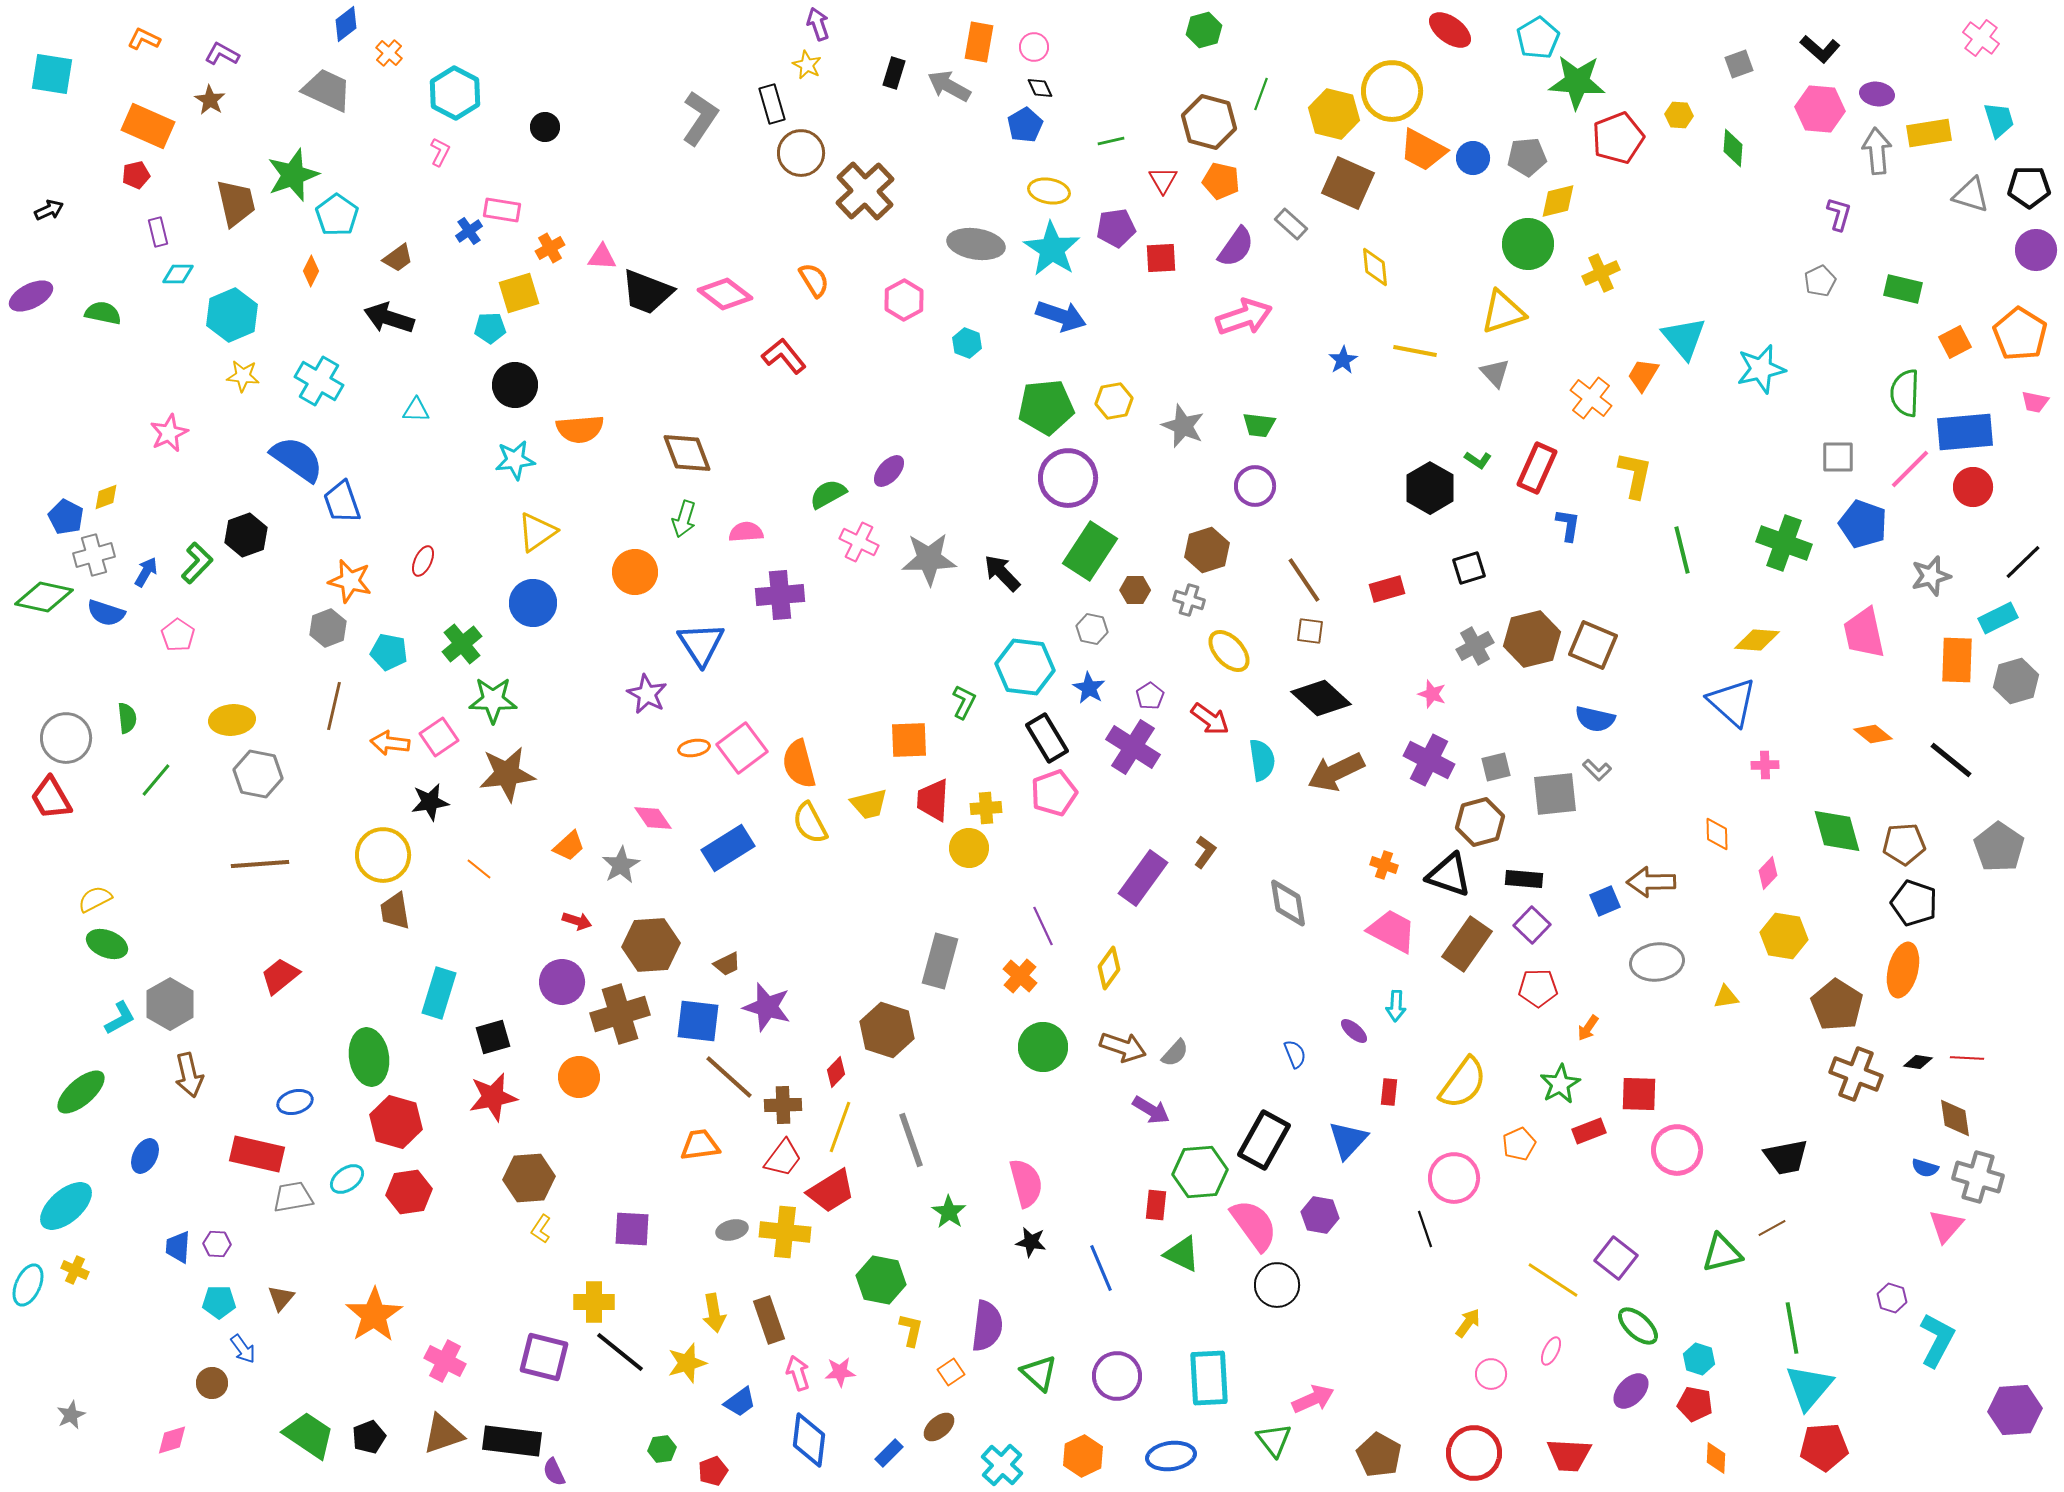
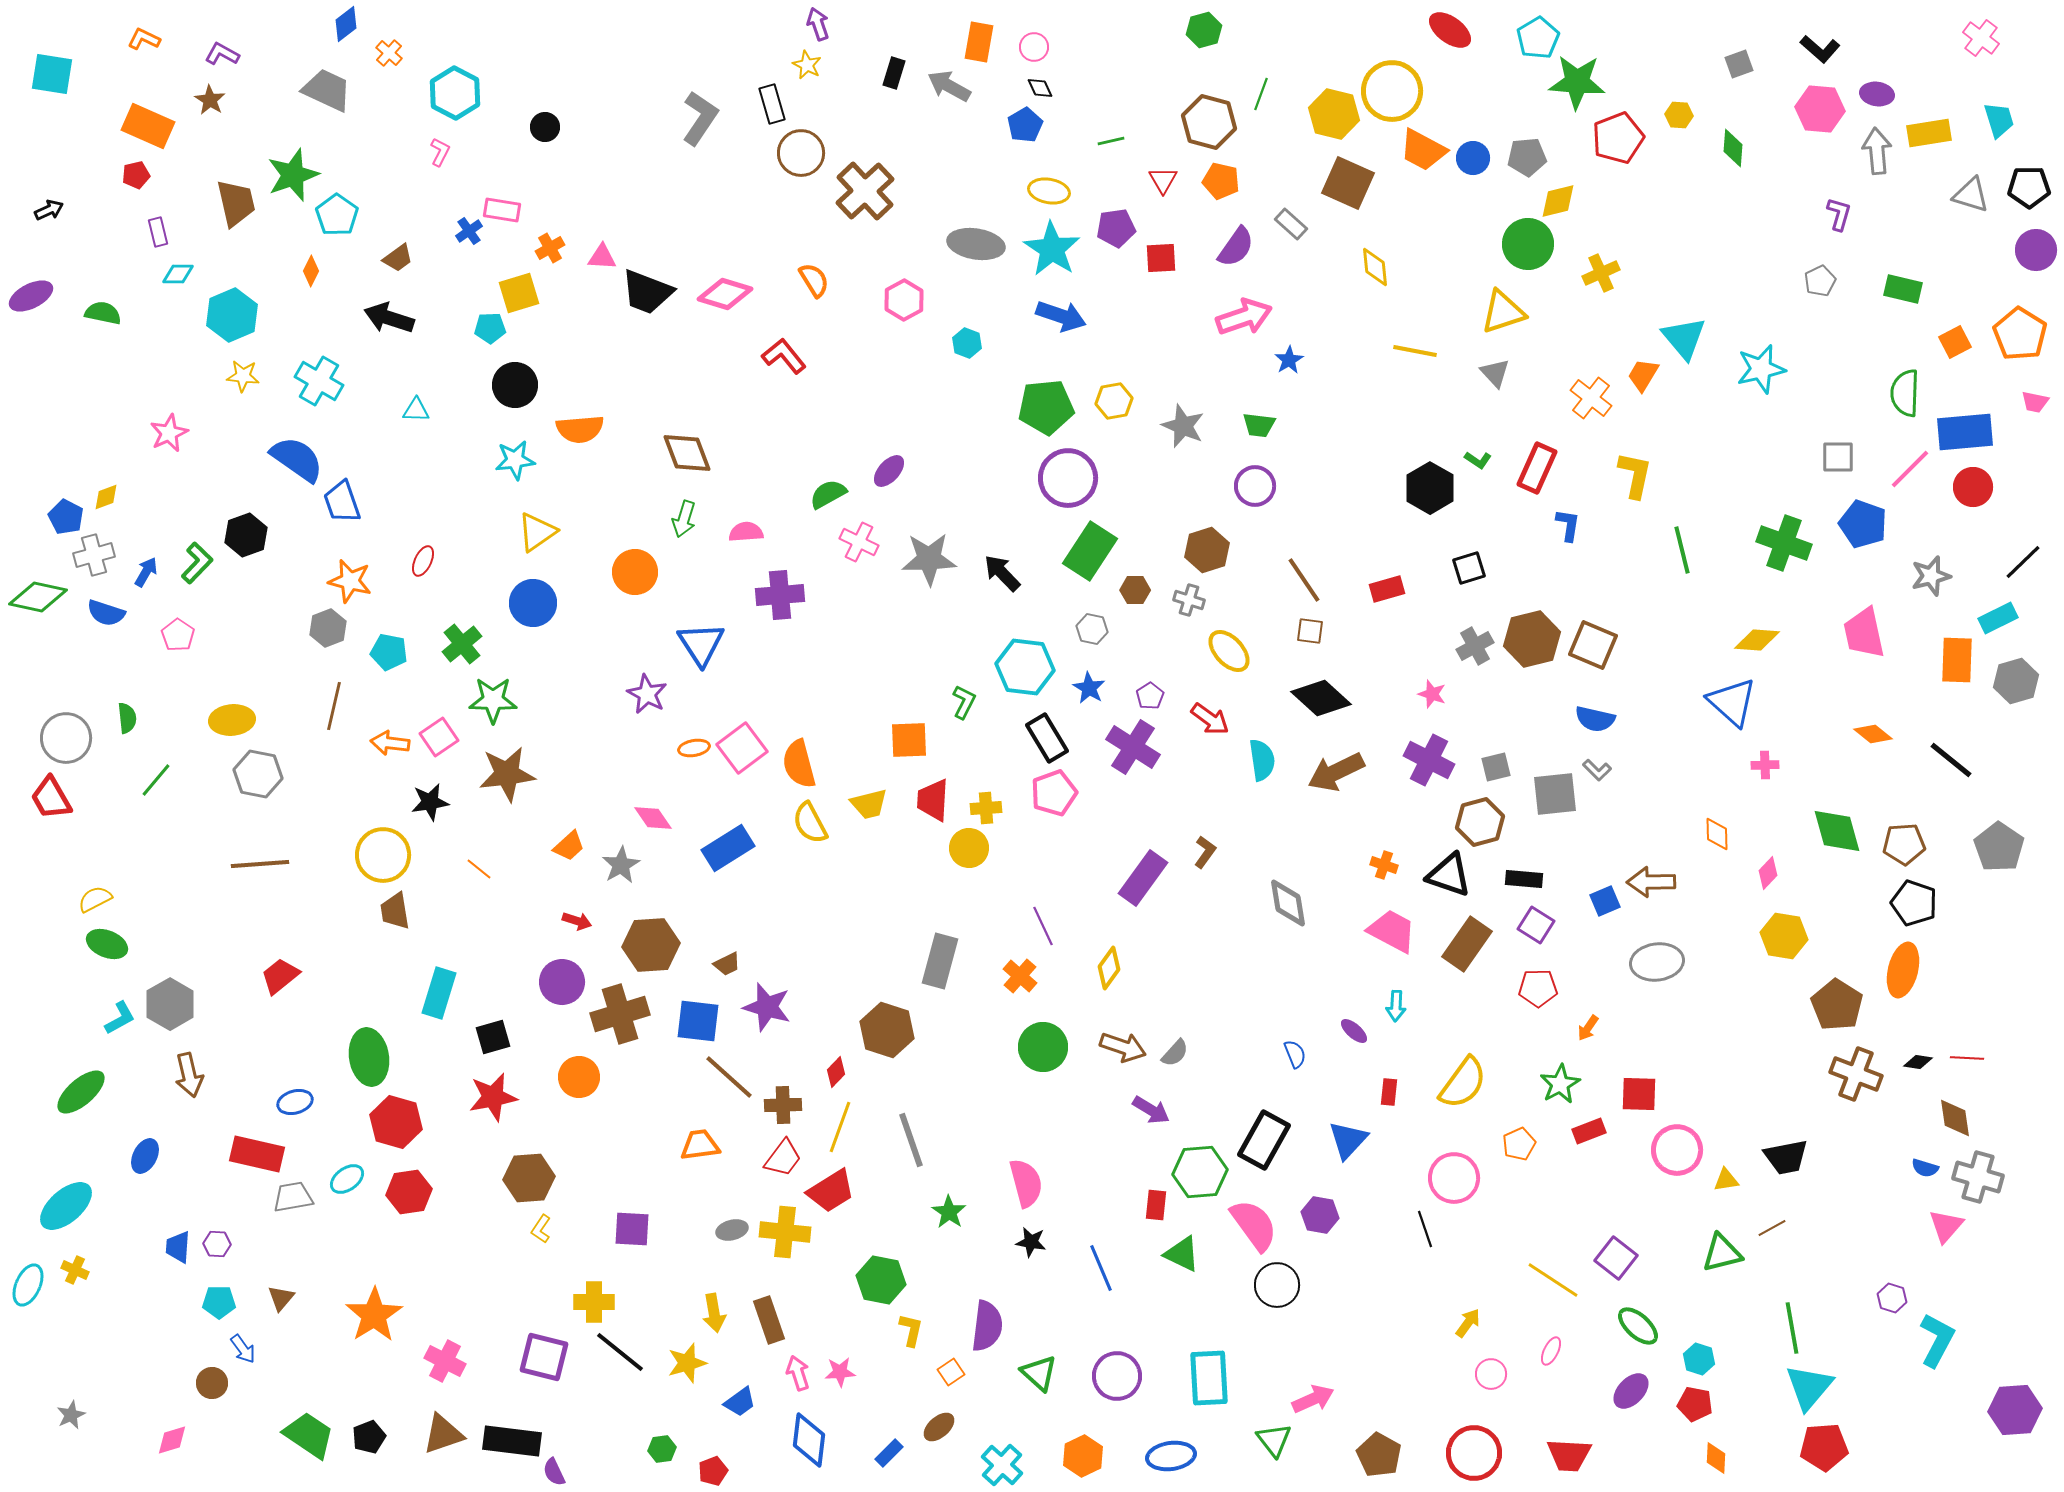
pink diamond at (725, 294): rotated 20 degrees counterclockwise
blue star at (1343, 360): moved 54 px left
green diamond at (44, 597): moved 6 px left
purple square at (1532, 925): moved 4 px right; rotated 12 degrees counterclockwise
yellow triangle at (1726, 997): moved 183 px down
